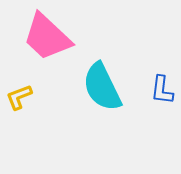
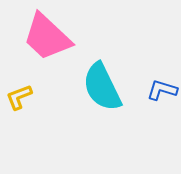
blue L-shape: rotated 100 degrees clockwise
